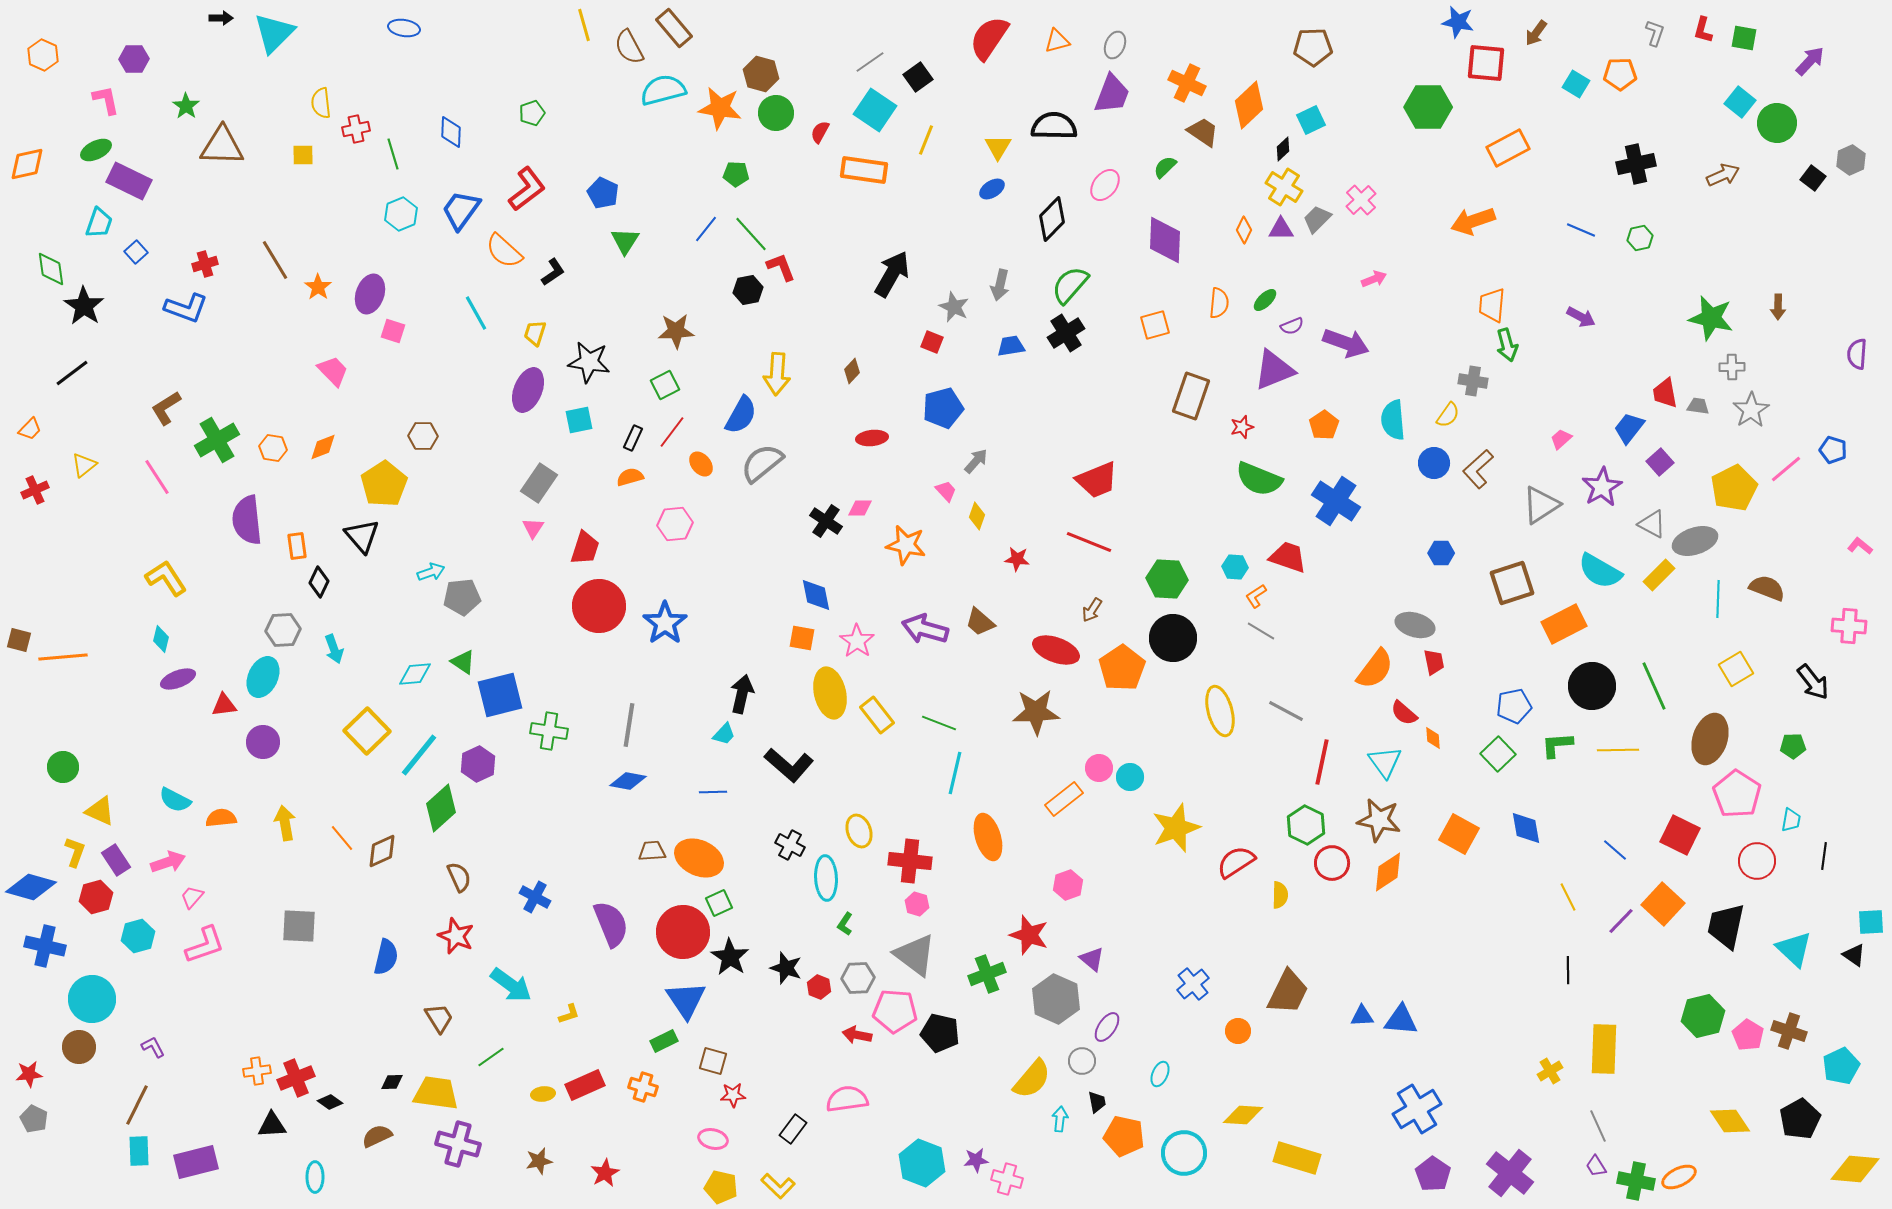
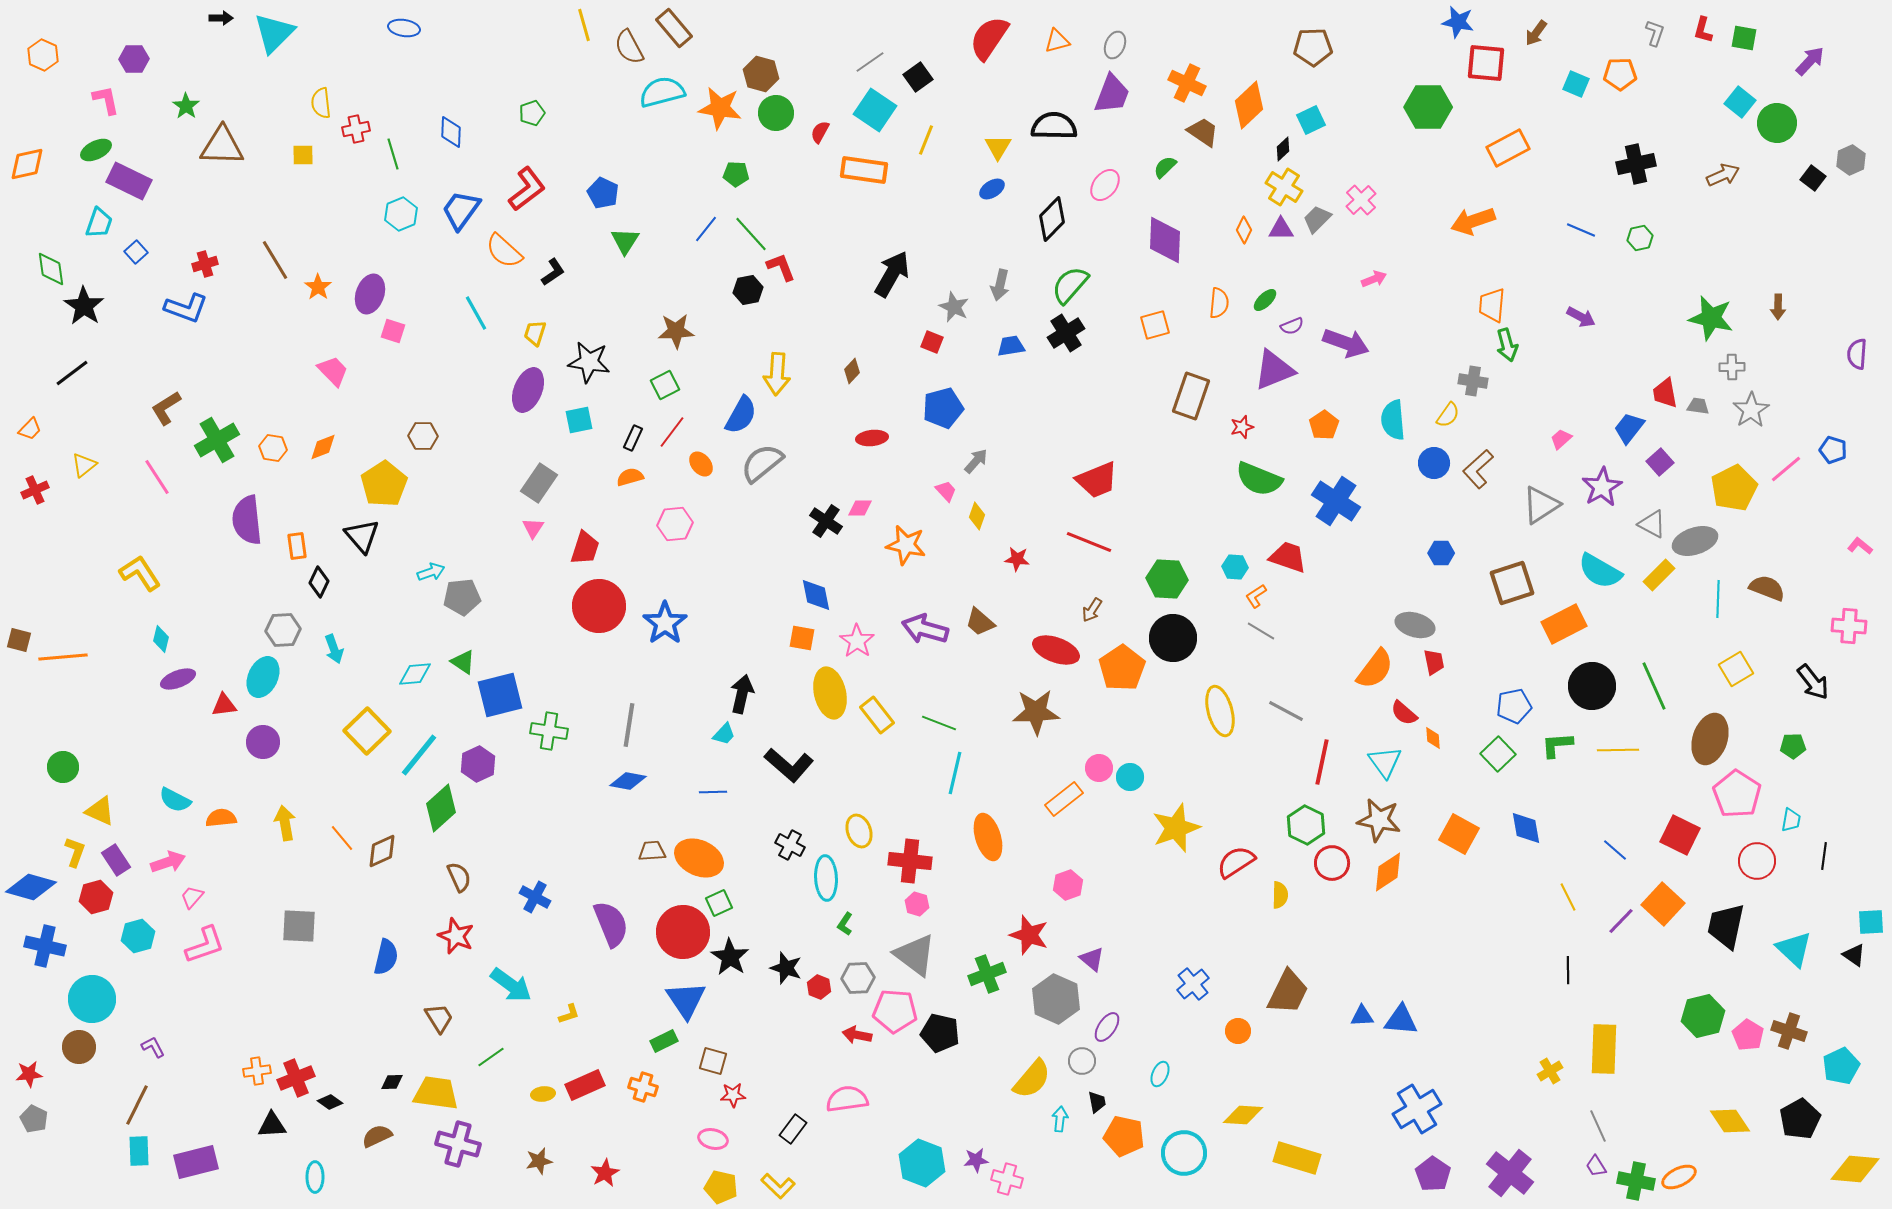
cyan square at (1576, 84): rotated 8 degrees counterclockwise
cyan semicircle at (663, 90): moved 1 px left, 2 px down
yellow L-shape at (166, 578): moved 26 px left, 5 px up
